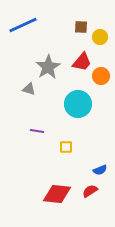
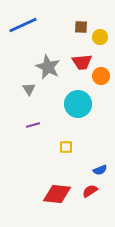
red trapezoid: rotated 45 degrees clockwise
gray star: rotated 15 degrees counterclockwise
gray triangle: rotated 40 degrees clockwise
purple line: moved 4 px left, 6 px up; rotated 24 degrees counterclockwise
